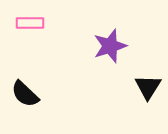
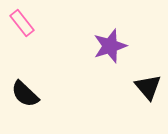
pink rectangle: moved 8 px left; rotated 52 degrees clockwise
black triangle: rotated 12 degrees counterclockwise
